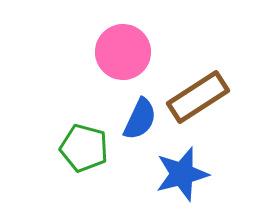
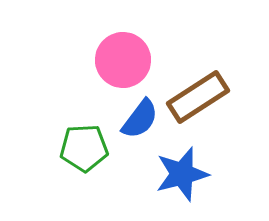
pink circle: moved 8 px down
blue semicircle: rotated 12 degrees clockwise
green pentagon: rotated 18 degrees counterclockwise
